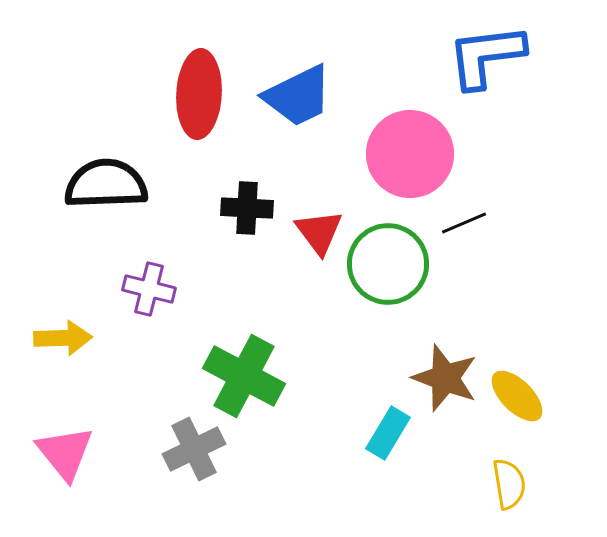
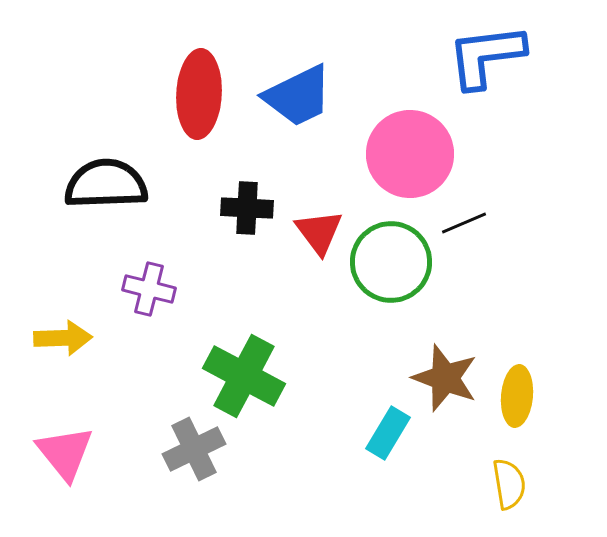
green circle: moved 3 px right, 2 px up
yellow ellipse: rotated 50 degrees clockwise
